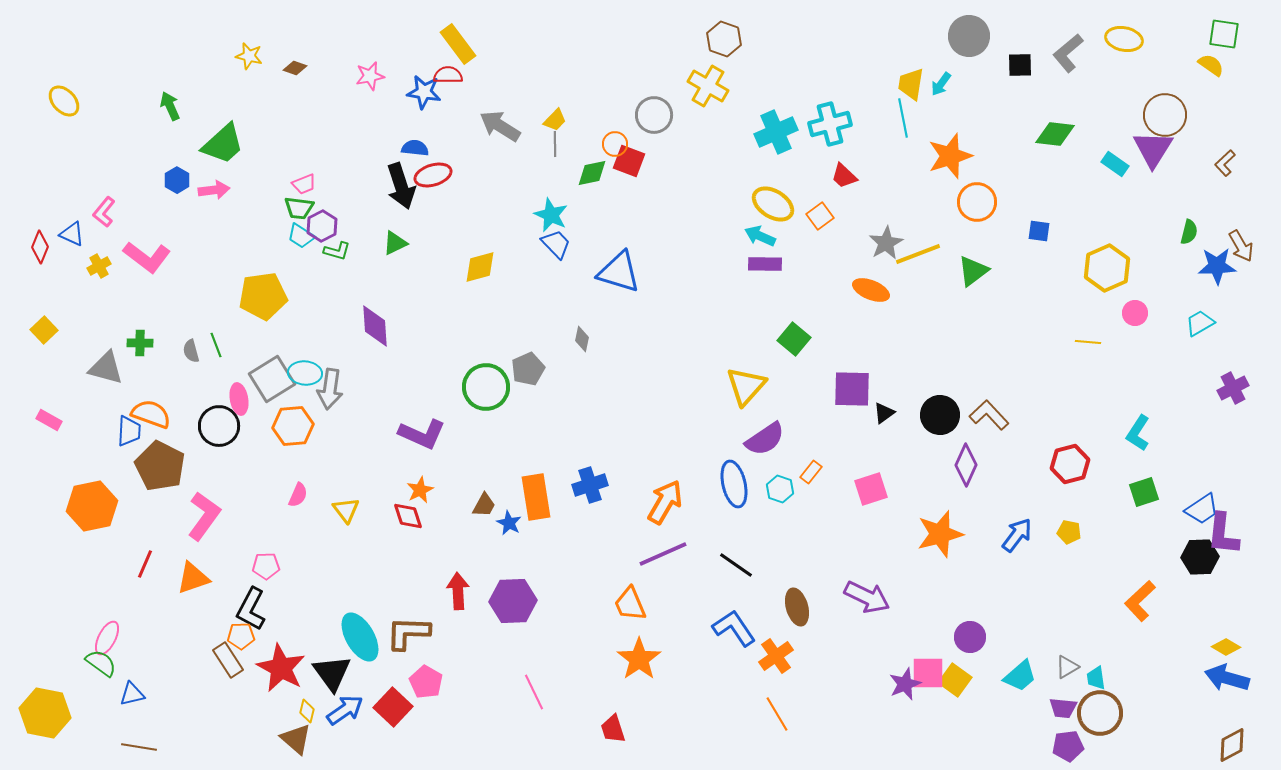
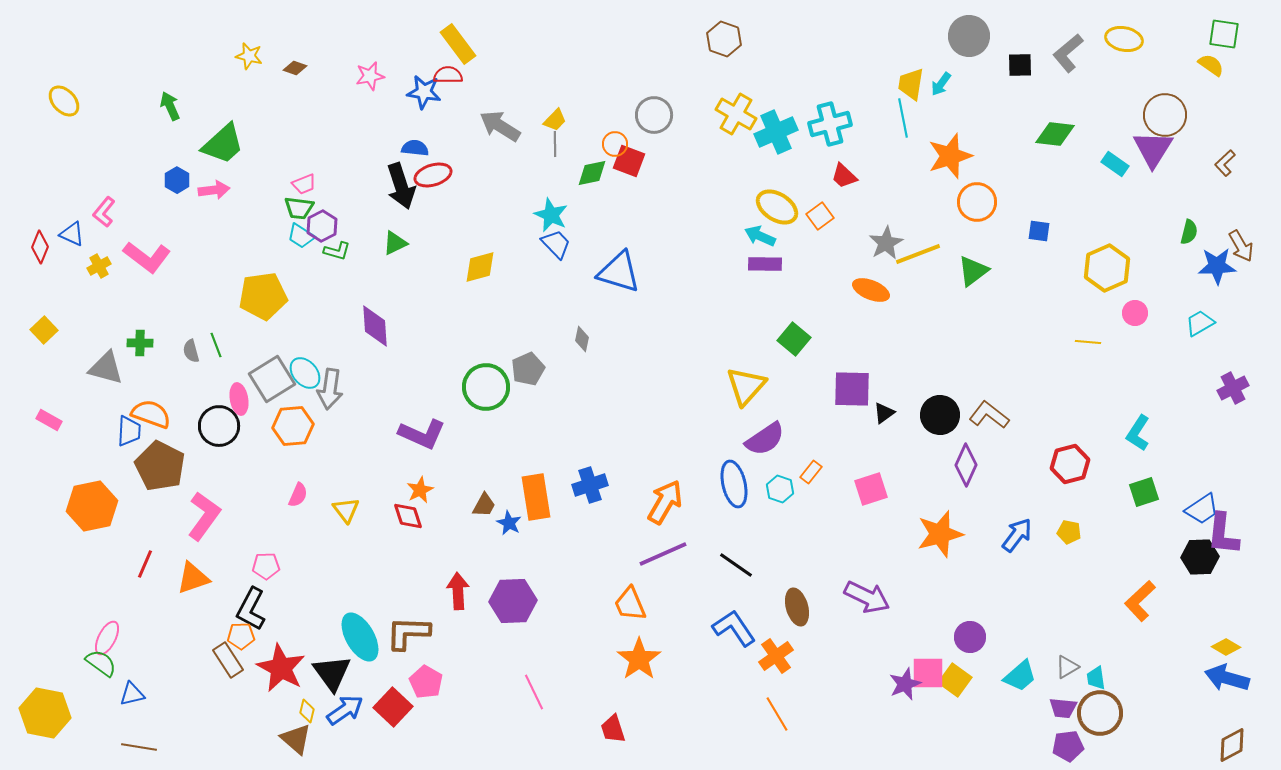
yellow cross at (708, 86): moved 28 px right, 28 px down
yellow ellipse at (773, 204): moved 4 px right, 3 px down
cyan ellipse at (305, 373): rotated 44 degrees clockwise
brown L-shape at (989, 415): rotated 9 degrees counterclockwise
